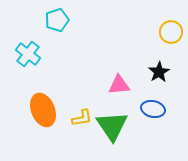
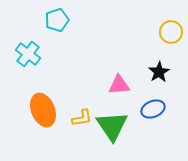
blue ellipse: rotated 35 degrees counterclockwise
